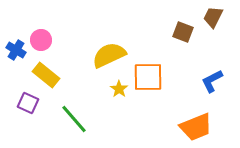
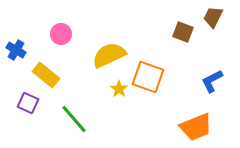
pink circle: moved 20 px right, 6 px up
orange square: rotated 20 degrees clockwise
